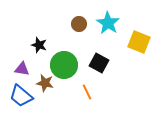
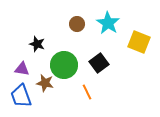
brown circle: moved 2 px left
black star: moved 2 px left, 1 px up
black square: rotated 24 degrees clockwise
blue trapezoid: rotated 30 degrees clockwise
